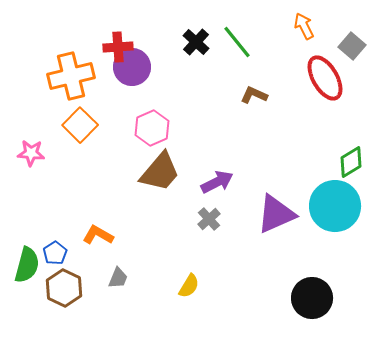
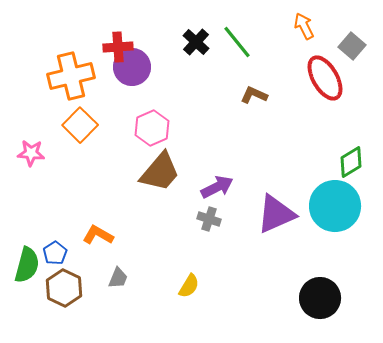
purple arrow: moved 5 px down
gray cross: rotated 30 degrees counterclockwise
black circle: moved 8 px right
